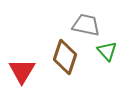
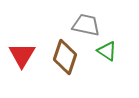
green triangle: rotated 15 degrees counterclockwise
red triangle: moved 16 px up
